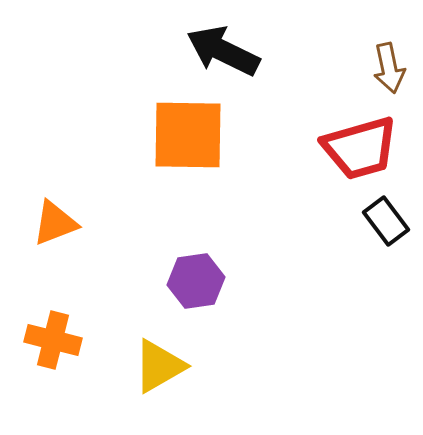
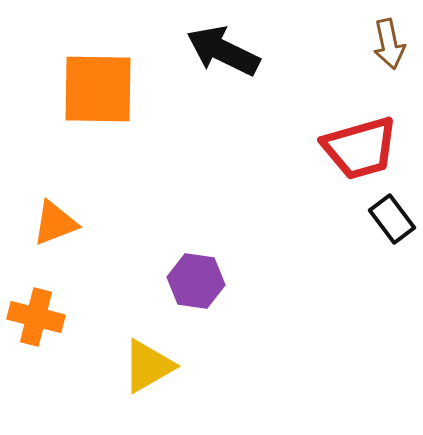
brown arrow: moved 24 px up
orange square: moved 90 px left, 46 px up
black rectangle: moved 6 px right, 2 px up
purple hexagon: rotated 16 degrees clockwise
orange cross: moved 17 px left, 23 px up
yellow triangle: moved 11 px left
